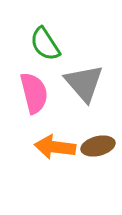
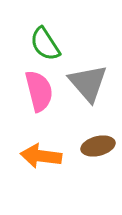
gray triangle: moved 4 px right
pink semicircle: moved 5 px right, 2 px up
orange arrow: moved 14 px left, 9 px down
